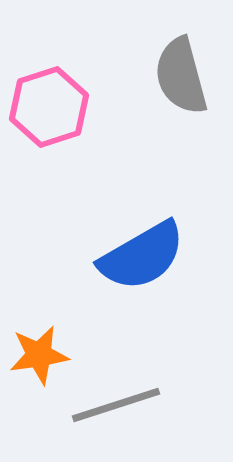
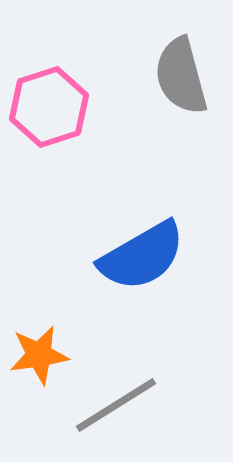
gray line: rotated 14 degrees counterclockwise
